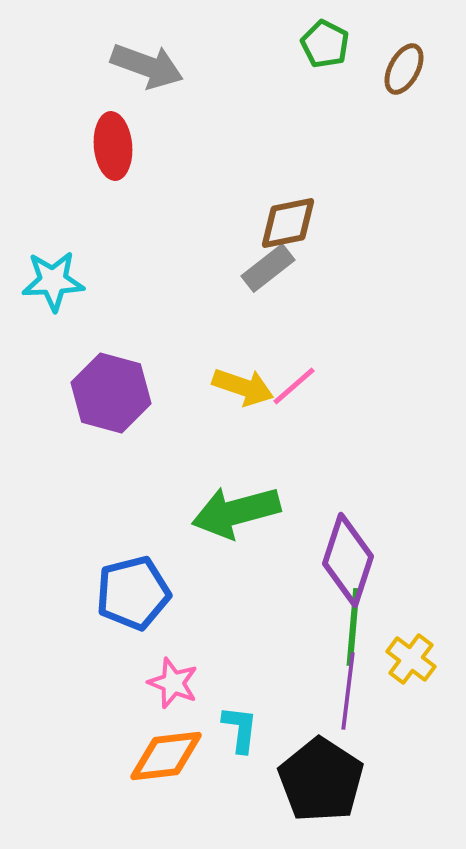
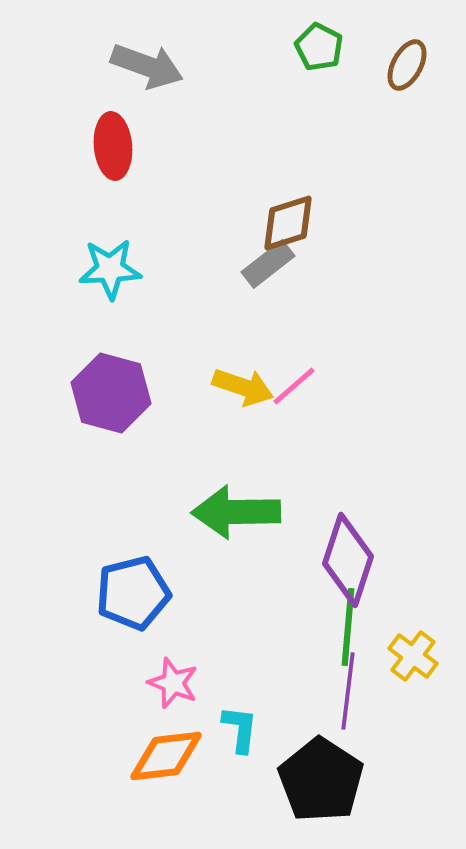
green pentagon: moved 6 px left, 3 px down
brown ellipse: moved 3 px right, 4 px up
brown diamond: rotated 6 degrees counterclockwise
gray rectangle: moved 4 px up
cyan star: moved 57 px right, 12 px up
green arrow: rotated 14 degrees clockwise
green line: moved 5 px left
yellow cross: moved 2 px right, 3 px up
